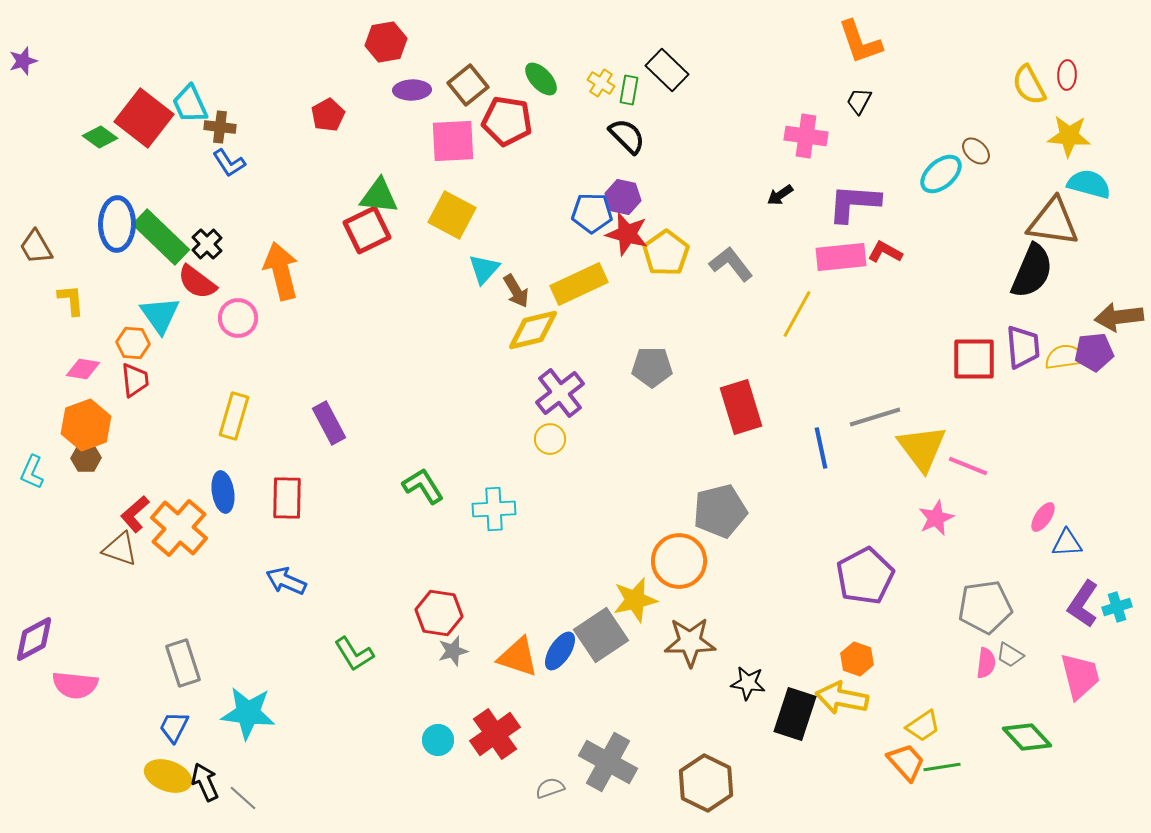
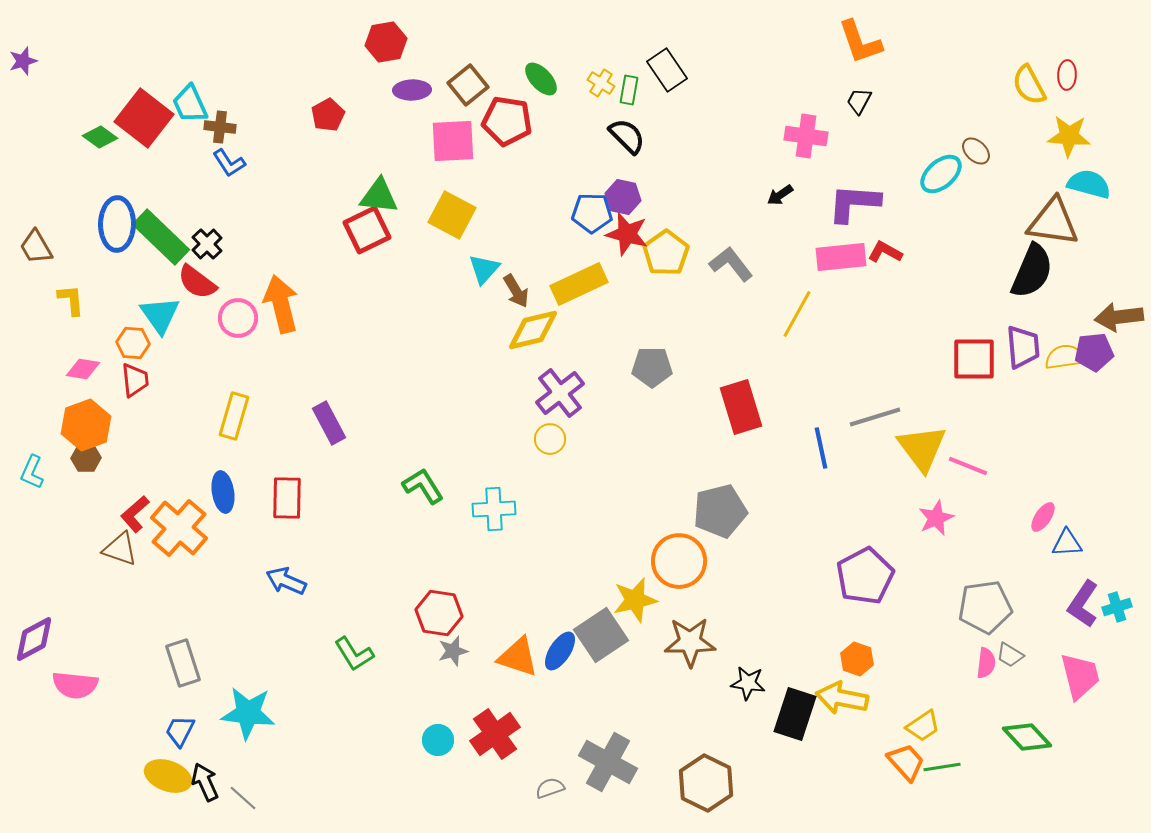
black rectangle at (667, 70): rotated 12 degrees clockwise
orange arrow at (281, 271): moved 33 px down
blue trapezoid at (174, 727): moved 6 px right, 4 px down
